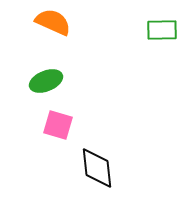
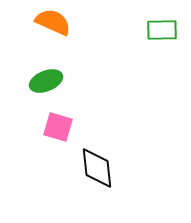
pink square: moved 2 px down
